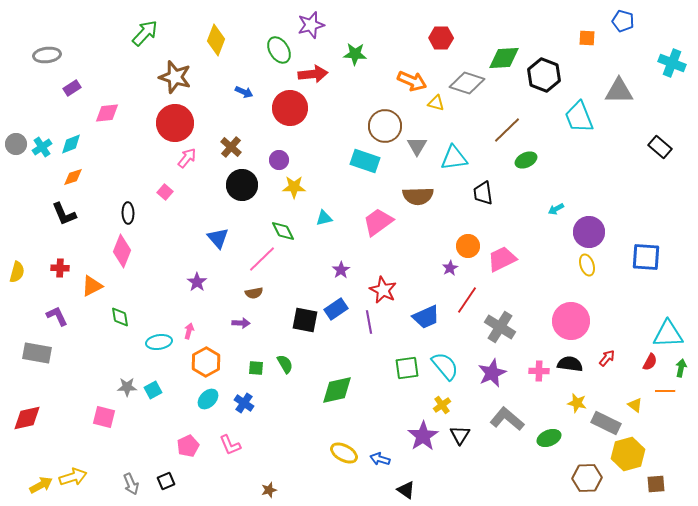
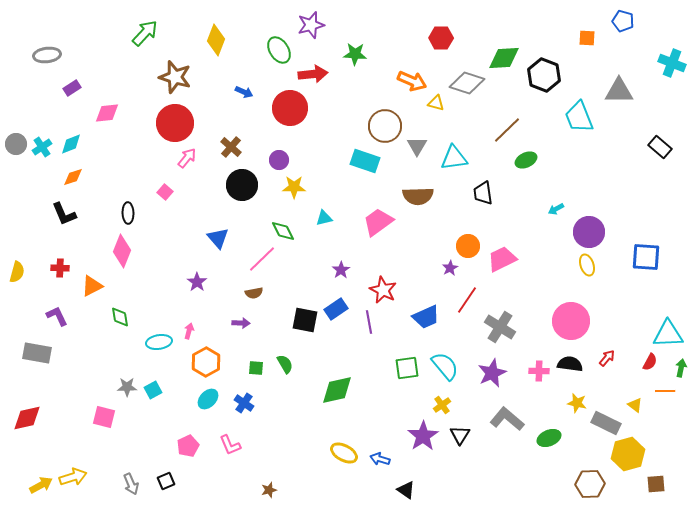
brown hexagon at (587, 478): moved 3 px right, 6 px down
